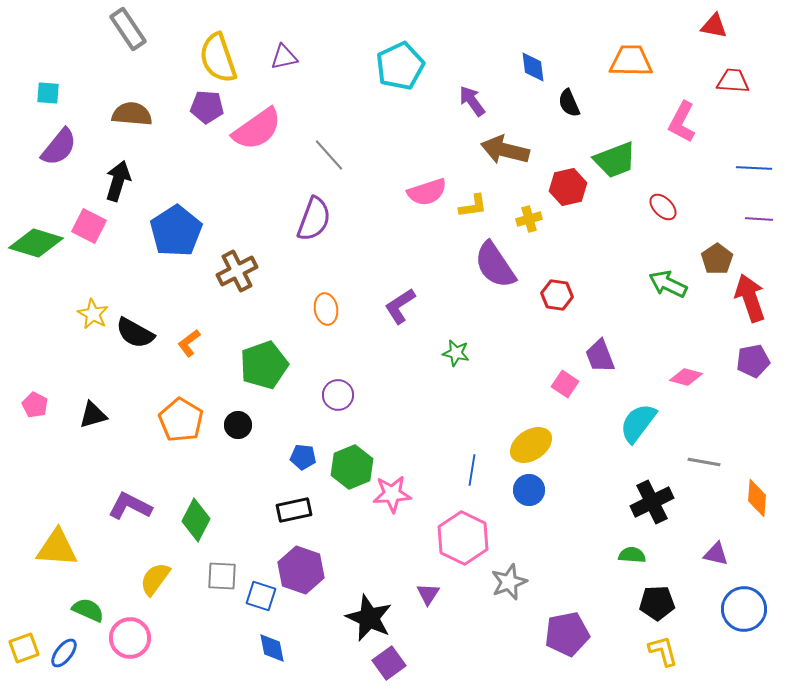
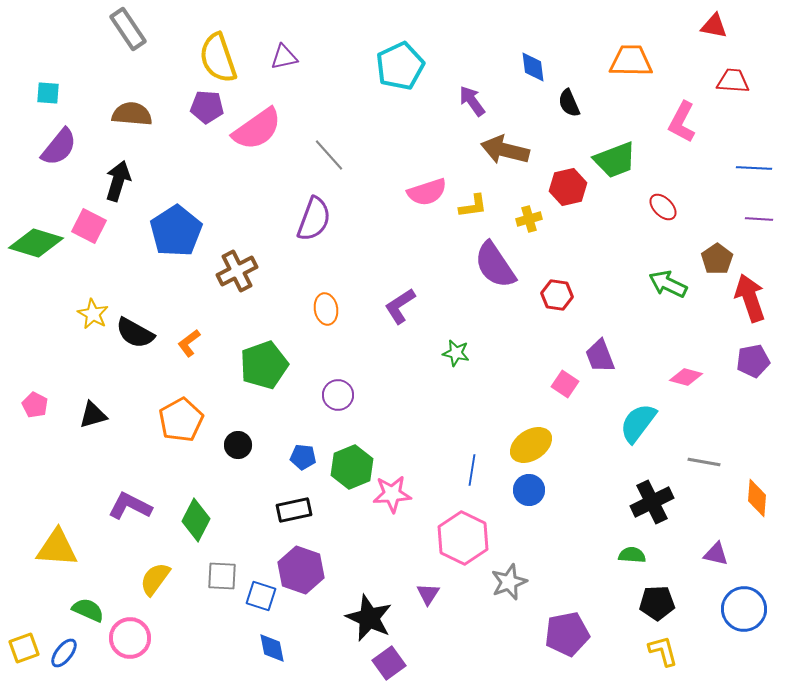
orange pentagon at (181, 420): rotated 12 degrees clockwise
black circle at (238, 425): moved 20 px down
